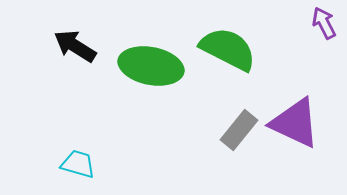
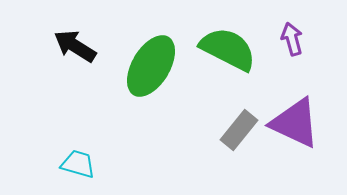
purple arrow: moved 32 px left, 16 px down; rotated 12 degrees clockwise
green ellipse: rotated 70 degrees counterclockwise
